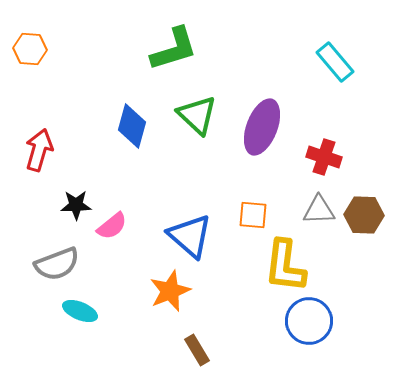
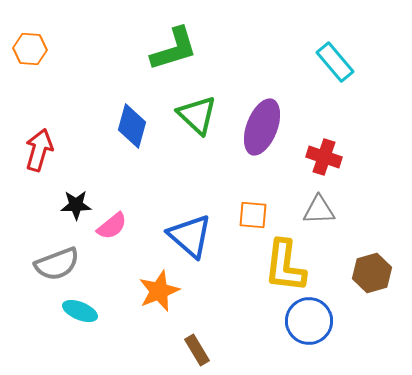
brown hexagon: moved 8 px right, 58 px down; rotated 18 degrees counterclockwise
orange star: moved 11 px left
